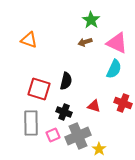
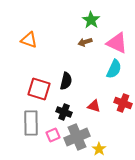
gray cross: moved 1 px left, 1 px down
